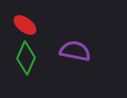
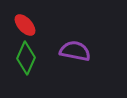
red ellipse: rotated 10 degrees clockwise
